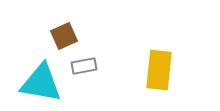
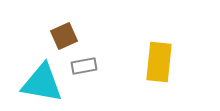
yellow rectangle: moved 8 px up
cyan triangle: moved 1 px right
